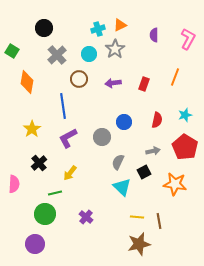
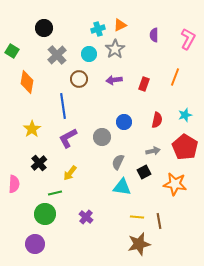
purple arrow: moved 1 px right, 3 px up
cyan triangle: rotated 36 degrees counterclockwise
